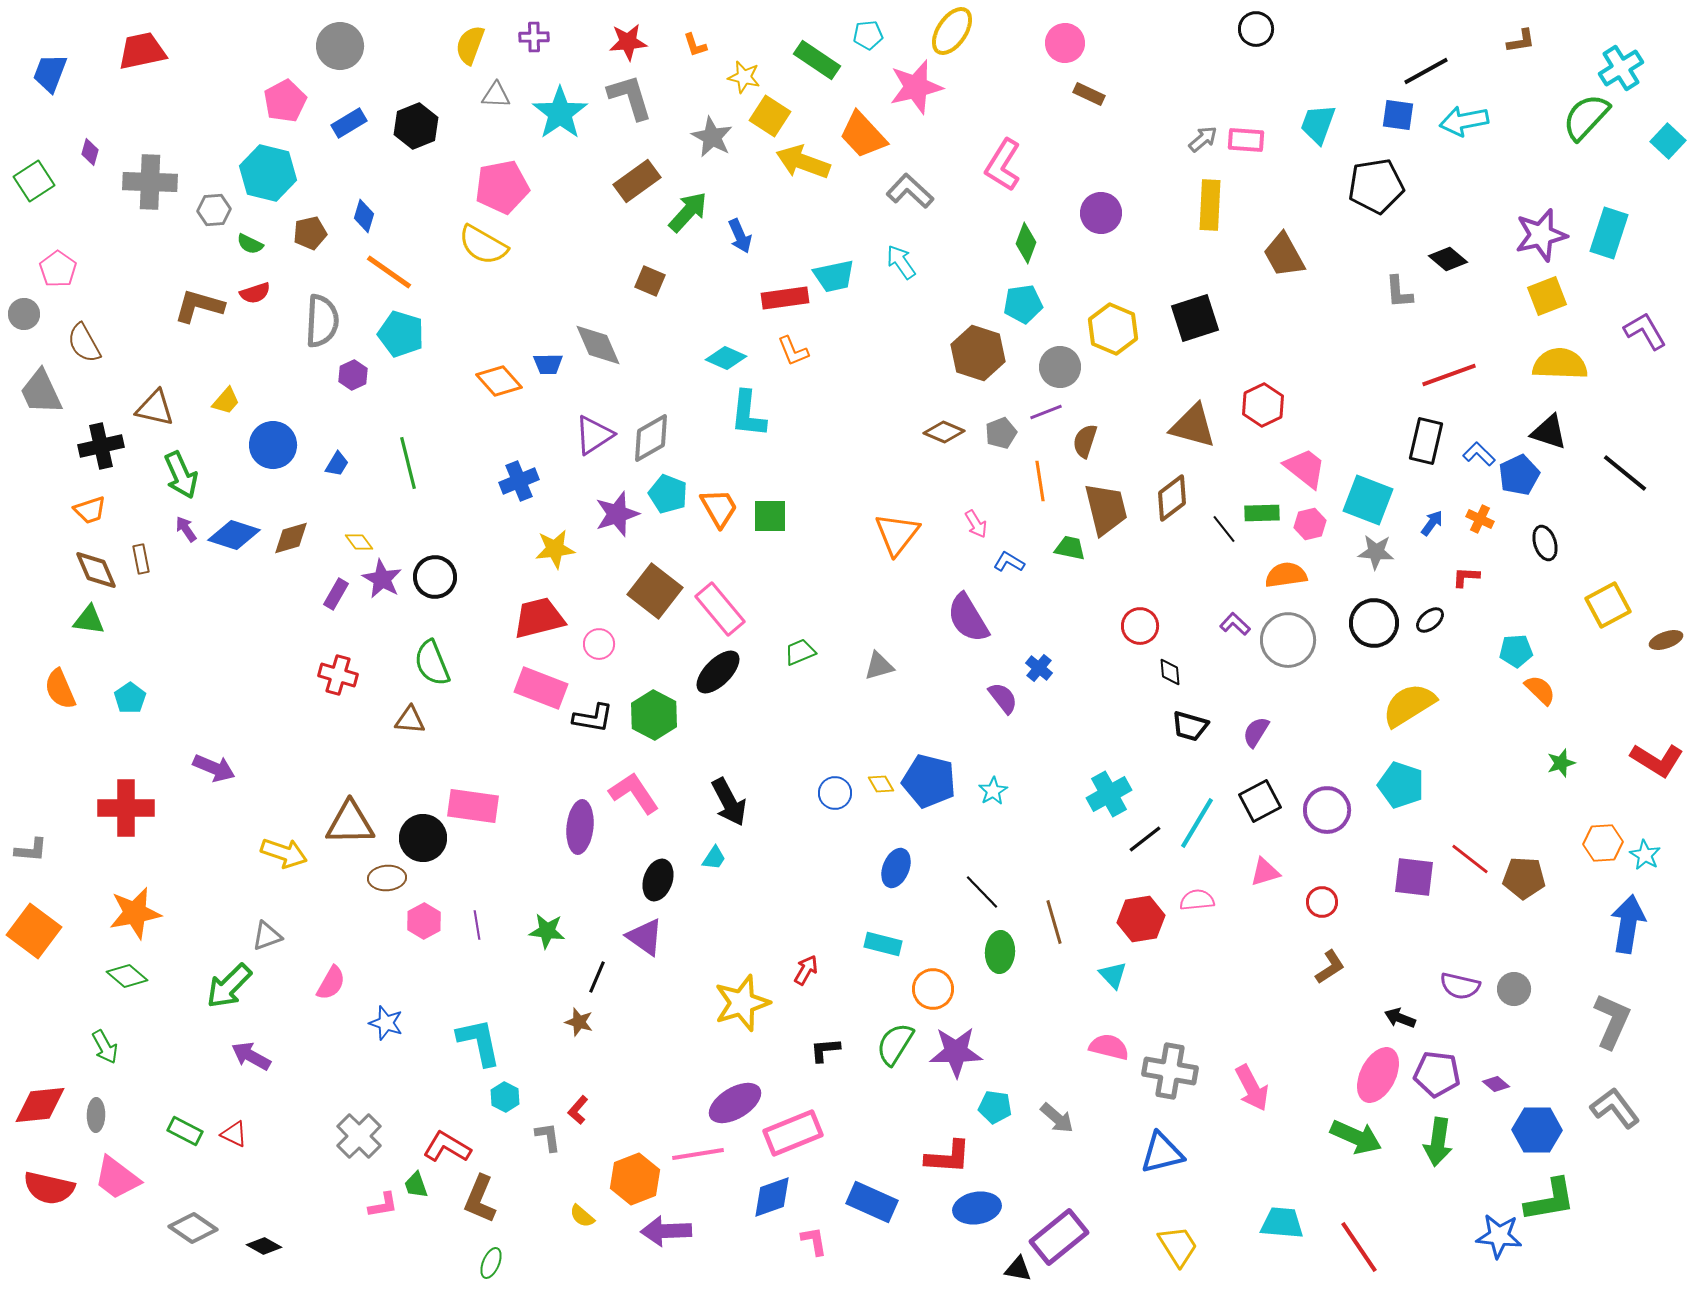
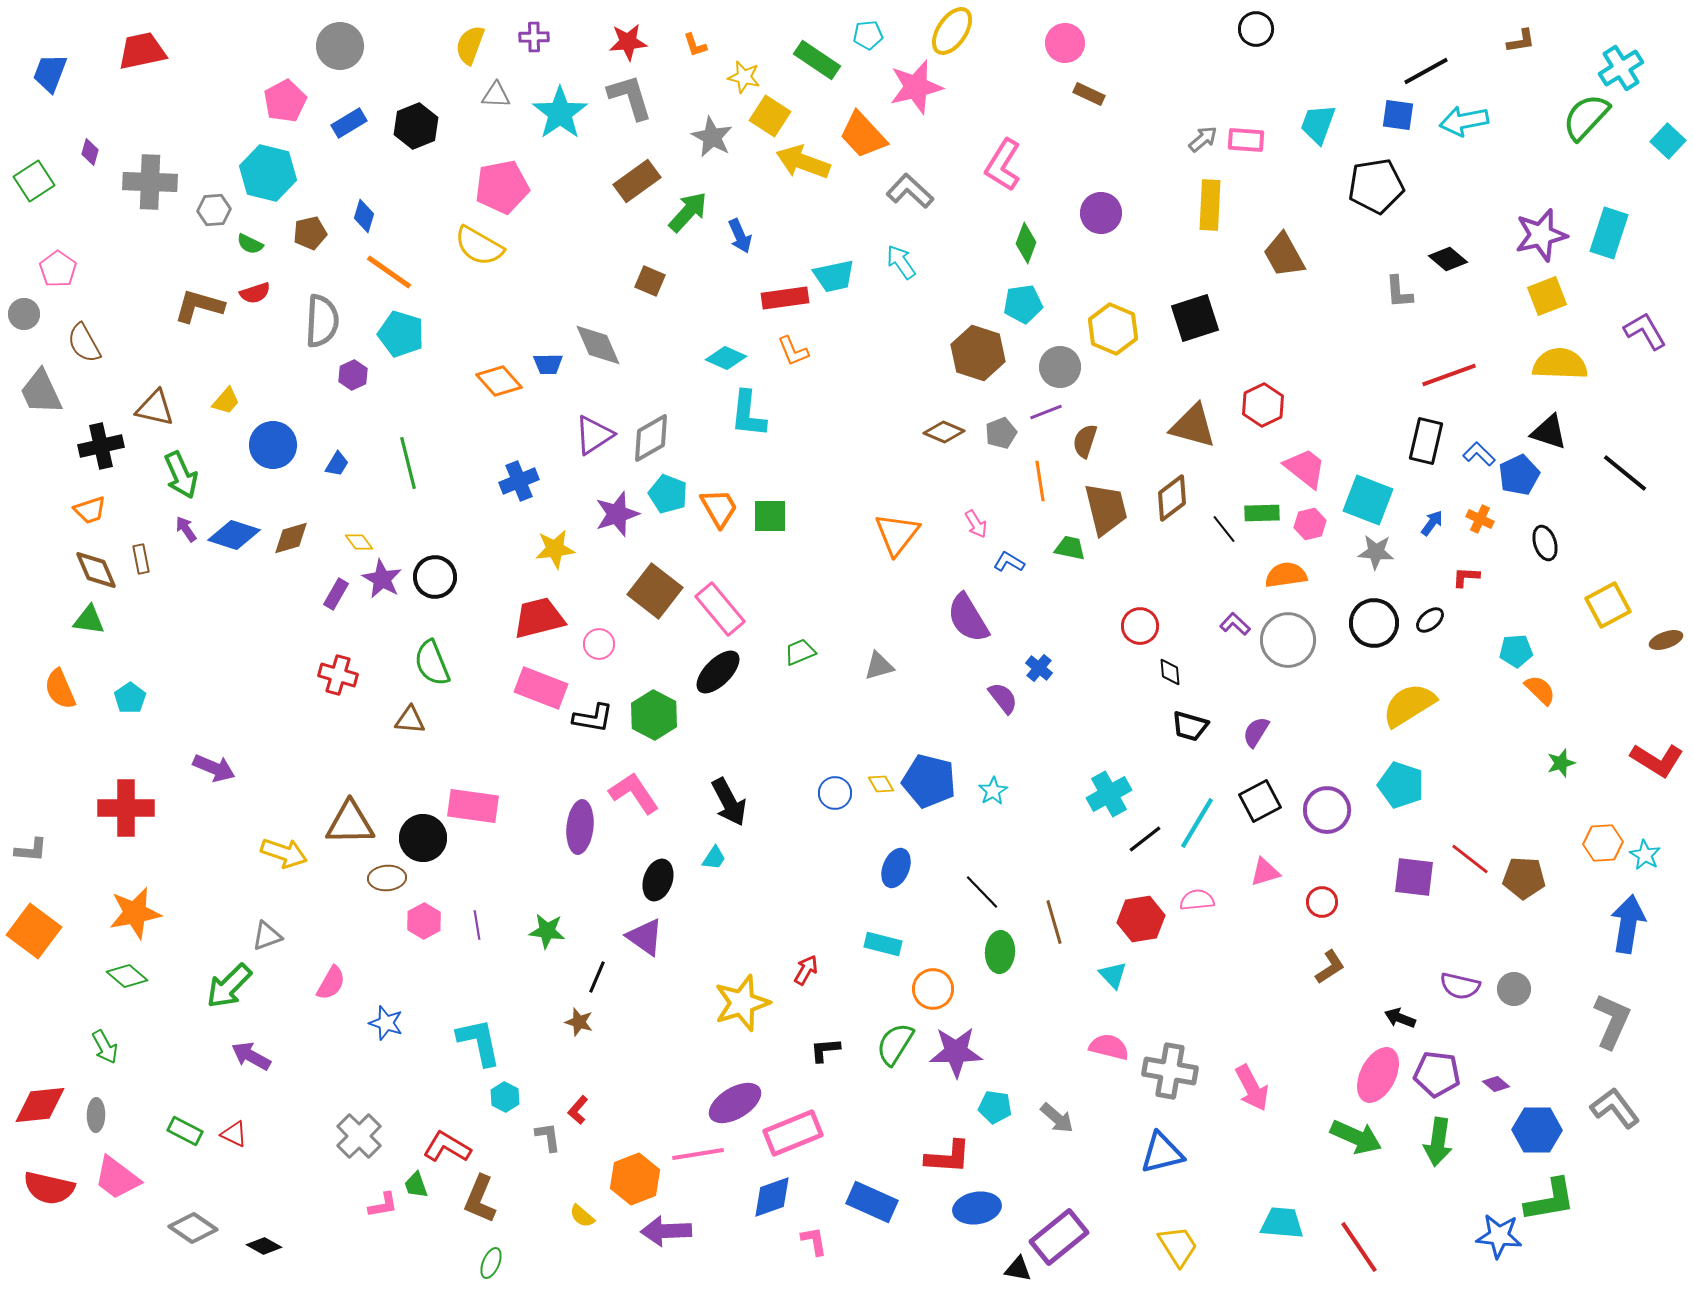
yellow semicircle at (483, 245): moved 4 px left, 1 px down
